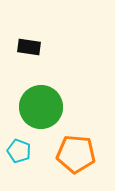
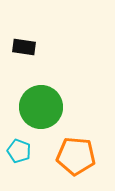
black rectangle: moved 5 px left
orange pentagon: moved 2 px down
